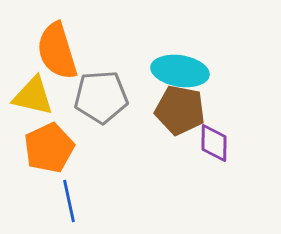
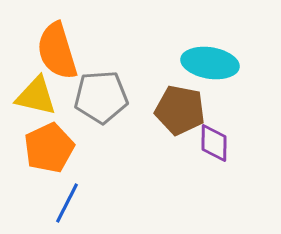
cyan ellipse: moved 30 px right, 8 px up
yellow triangle: moved 3 px right
blue line: moved 2 px left, 2 px down; rotated 39 degrees clockwise
